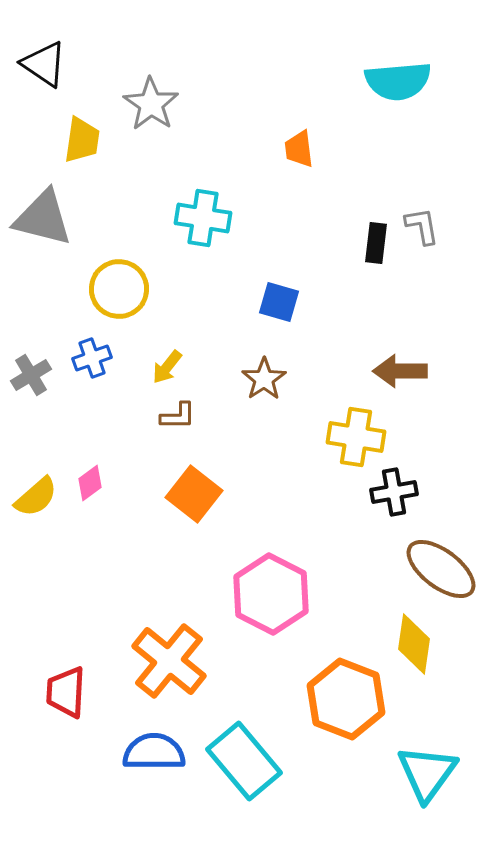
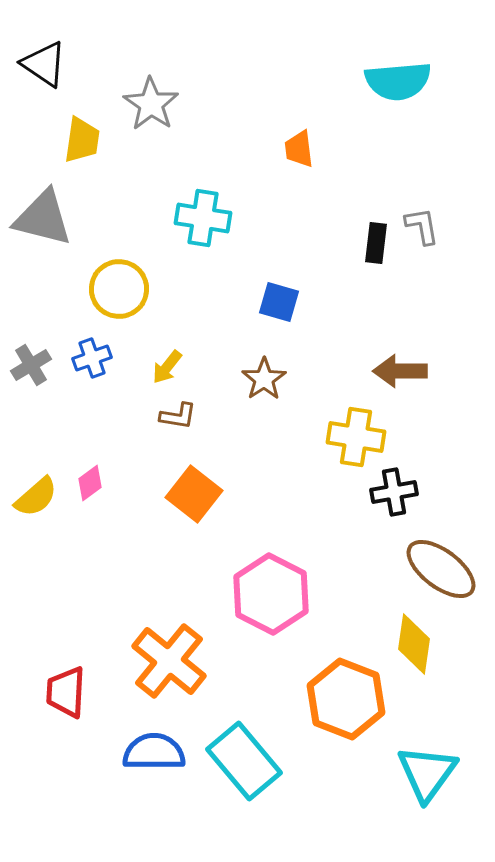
gray cross: moved 10 px up
brown L-shape: rotated 9 degrees clockwise
